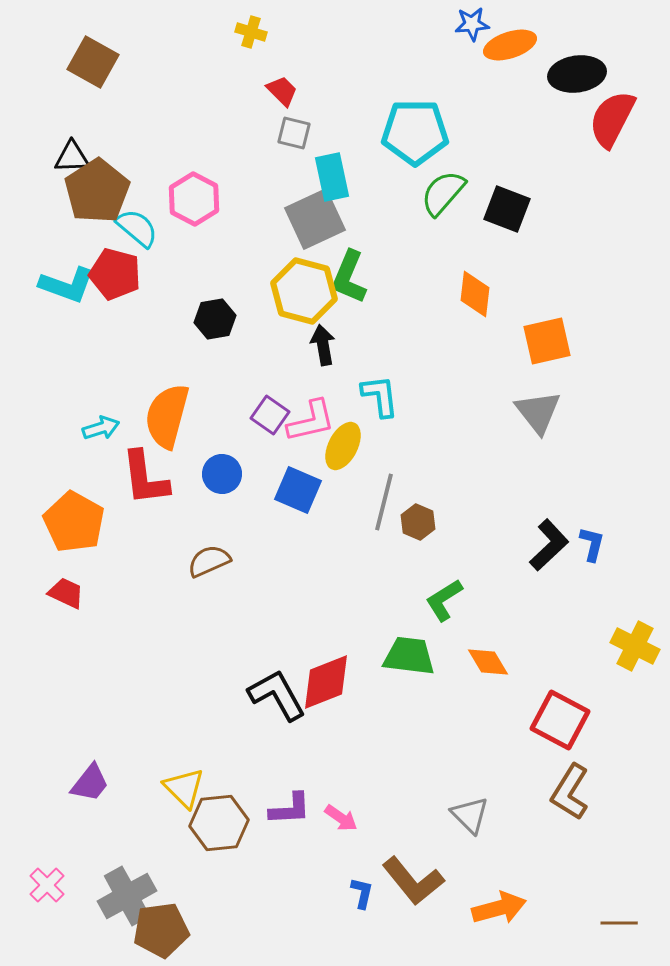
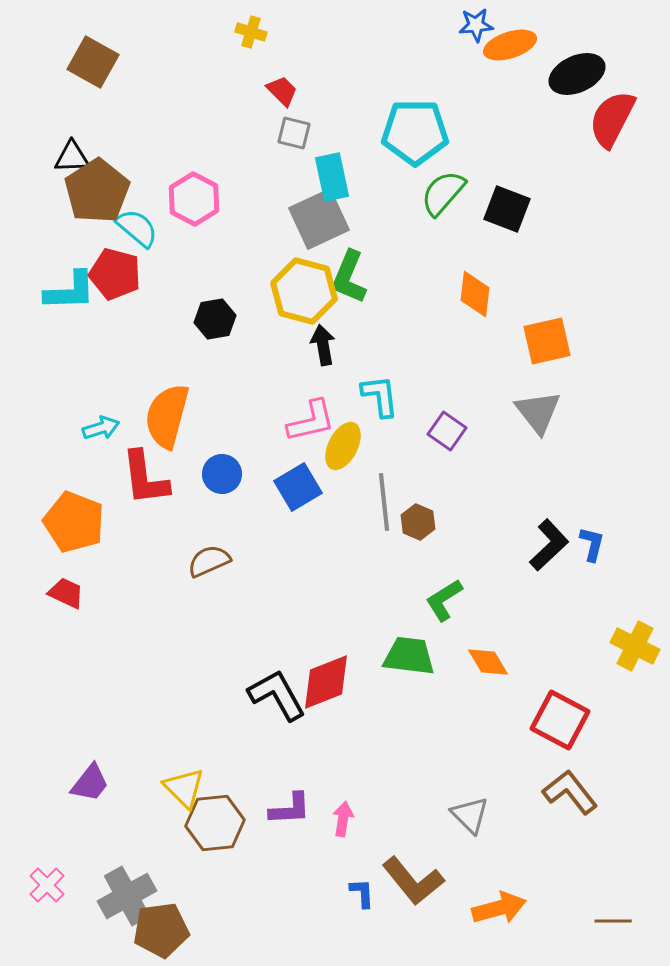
blue star at (472, 24): moved 4 px right, 1 px down
black ellipse at (577, 74): rotated 16 degrees counterclockwise
gray square at (315, 219): moved 4 px right
cyan L-shape at (67, 285): moved 3 px right, 6 px down; rotated 22 degrees counterclockwise
purple square at (270, 415): moved 177 px right, 16 px down
blue square at (298, 490): moved 3 px up; rotated 36 degrees clockwise
gray line at (384, 502): rotated 20 degrees counterclockwise
orange pentagon at (74, 522): rotated 8 degrees counterclockwise
brown L-shape at (570, 792): rotated 110 degrees clockwise
pink arrow at (341, 818): moved 2 px right, 1 px down; rotated 116 degrees counterclockwise
brown hexagon at (219, 823): moved 4 px left
blue L-shape at (362, 893): rotated 16 degrees counterclockwise
brown line at (619, 923): moved 6 px left, 2 px up
